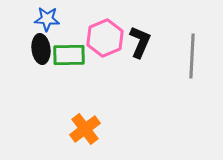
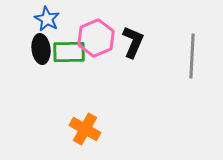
blue star: rotated 25 degrees clockwise
pink hexagon: moved 9 px left
black L-shape: moved 7 px left
green rectangle: moved 3 px up
orange cross: rotated 24 degrees counterclockwise
